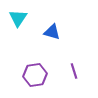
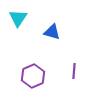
purple line: rotated 21 degrees clockwise
purple hexagon: moved 2 px left, 1 px down; rotated 15 degrees counterclockwise
